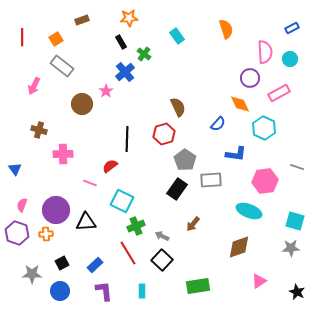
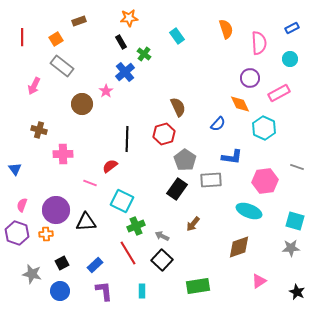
brown rectangle at (82, 20): moved 3 px left, 1 px down
pink semicircle at (265, 52): moved 6 px left, 9 px up
blue L-shape at (236, 154): moved 4 px left, 3 px down
gray star at (32, 274): rotated 12 degrees clockwise
